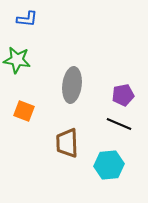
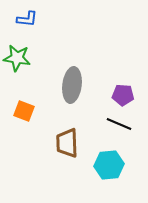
green star: moved 2 px up
purple pentagon: rotated 15 degrees clockwise
